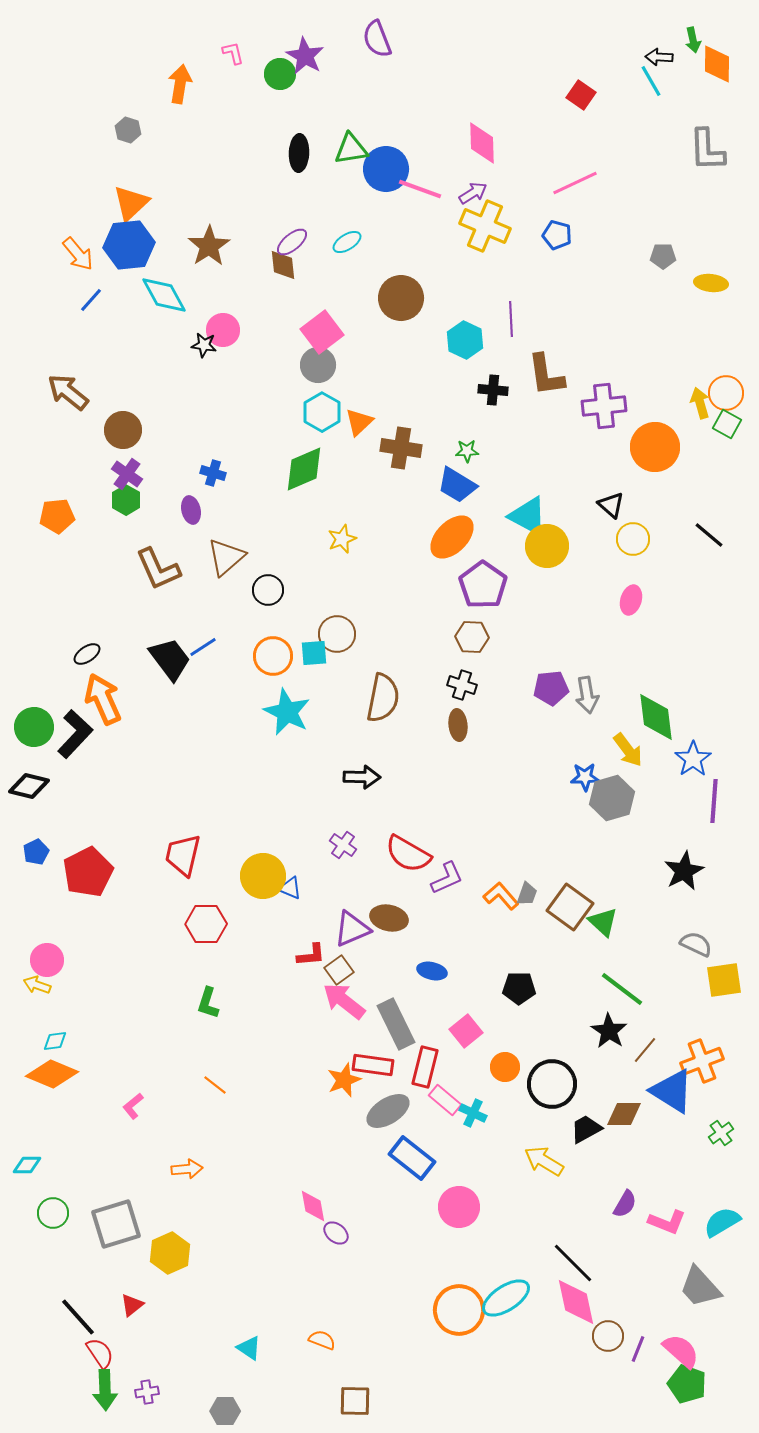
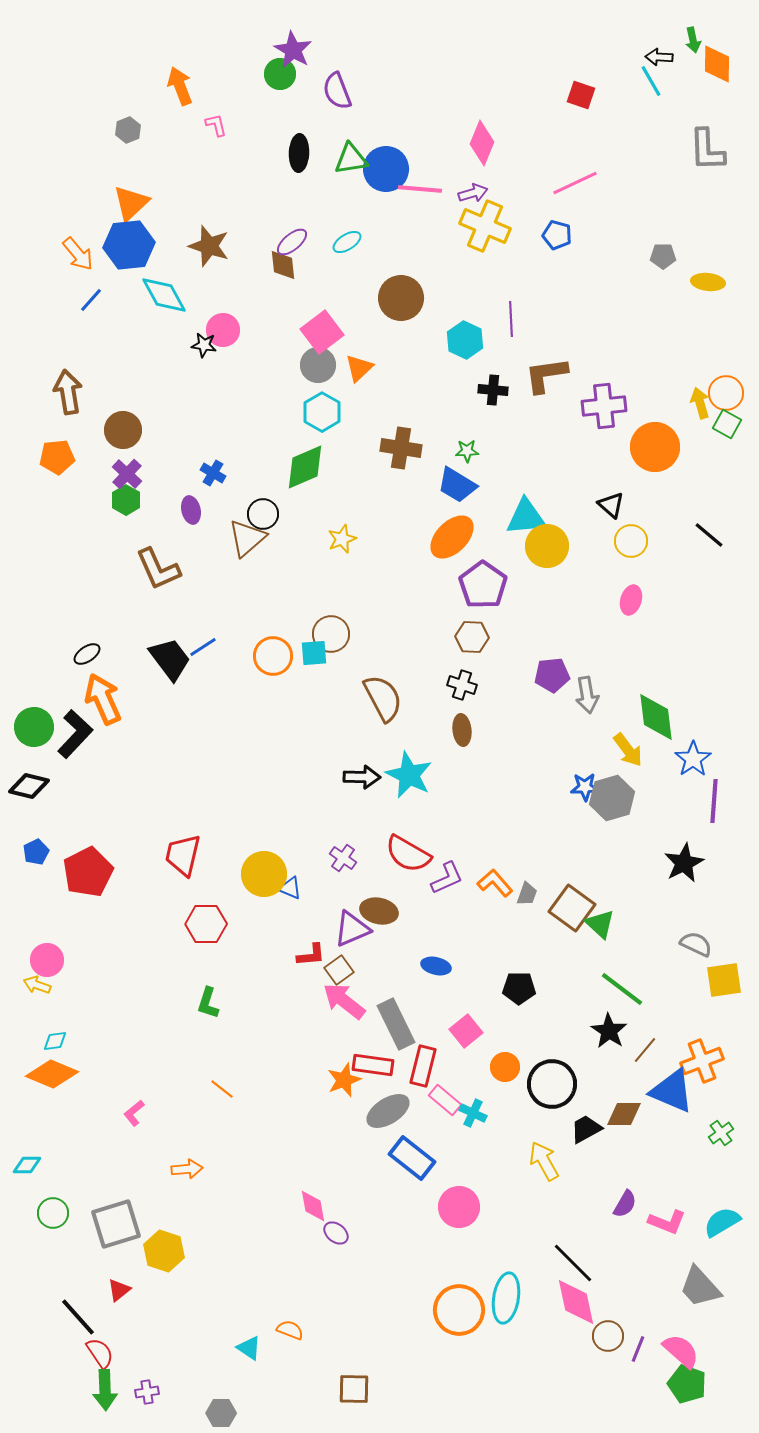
purple semicircle at (377, 39): moved 40 px left, 52 px down
pink L-shape at (233, 53): moved 17 px left, 72 px down
purple star at (305, 56): moved 12 px left, 6 px up
orange arrow at (180, 84): moved 2 px down; rotated 30 degrees counterclockwise
red square at (581, 95): rotated 16 degrees counterclockwise
gray hexagon at (128, 130): rotated 20 degrees clockwise
pink diamond at (482, 143): rotated 24 degrees clockwise
green triangle at (351, 149): moved 10 px down
pink line at (420, 189): rotated 15 degrees counterclockwise
purple arrow at (473, 193): rotated 16 degrees clockwise
brown star at (209, 246): rotated 21 degrees counterclockwise
yellow ellipse at (711, 283): moved 3 px left, 1 px up
brown L-shape at (546, 375): rotated 90 degrees clockwise
brown arrow at (68, 392): rotated 42 degrees clockwise
orange triangle at (359, 422): moved 54 px up
green diamond at (304, 469): moved 1 px right, 2 px up
blue cross at (213, 473): rotated 15 degrees clockwise
purple cross at (127, 474): rotated 8 degrees clockwise
orange pentagon at (57, 516): moved 59 px up
cyan triangle at (528, 516): moved 2 px left, 1 px down; rotated 33 degrees counterclockwise
yellow circle at (633, 539): moved 2 px left, 2 px down
brown triangle at (226, 557): moved 21 px right, 19 px up
black circle at (268, 590): moved 5 px left, 76 px up
brown circle at (337, 634): moved 6 px left
purple pentagon at (551, 688): moved 1 px right, 13 px up
brown semicircle at (383, 698): rotated 39 degrees counterclockwise
cyan star at (287, 712): moved 122 px right, 63 px down
brown ellipse at (458, 725): moved 4 px right, 5 px down
blue star at (585, 777): moved 10 px down
purple cross at (343, 845): moved 13 px down
black star at (684, 871): moved 8 px up
yellow circle at (263, 876): moved 1 px right, 2 px up
orange L-shape at (501, 896): moved 6 px left, 13 px up
brown square at (570, 907): moved 2 px right, 1 px down
brown ellipse at (389, 918): moved 10 px left, 7 px up
green triangle at (603, 922): moved 3 px left, 2 px down
blue ellipse at (432, 971): moved 4 px right, 5 px up
red rectangle at (425, 1067): moved 2 px left, 1 px up
orange line at (215, 1085): moved 7 px right, 4 px down
blue triangle at (672, 1091): rotated 9 degrees counterclockwise
pink L-shape at (133, 1106): moved 1 px right, 7 px down
yellow arrow at (544, 1161): rotated 30 degrees clockwise
yellow hexagon at (170, 1253): moved 6 px left, 2 px up; rotated 18 degrees counterclockwise
cyan ellipse at (506, 1298): rotated 48 degrees counterclockwise
red triangle at (132, 1305): moved 13 px left, 15 px up
orange semicircle at (322, 1340): moved 32 px left, 10 px up
brown square at (355, 1401): moved 1 px left, 12 px up
gray hexagon at (225, 1411): moved 4 px left, 2 px down
